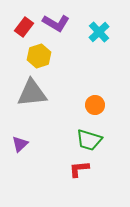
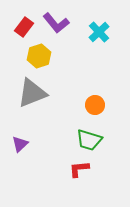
purple L-shape: rotated 20 degrees clockwise
gray triangle: rotated 16 degrees counterclockwise
